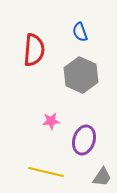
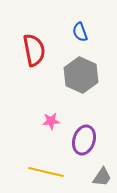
red semicircle: rotated 16 degrees counterclockwise
